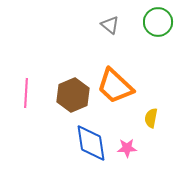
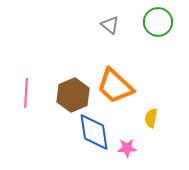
blue diamond: moved 3 px right, 11 px up
